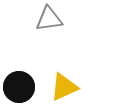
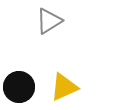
gray triangle: moved 2 px down; rotated 24 degrees counterclockwise
